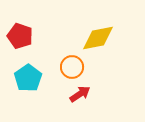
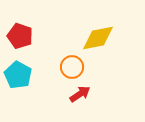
cyan pentagon: moved 10 px left, 3 px up; rotated 8 degrees counterclockwise
